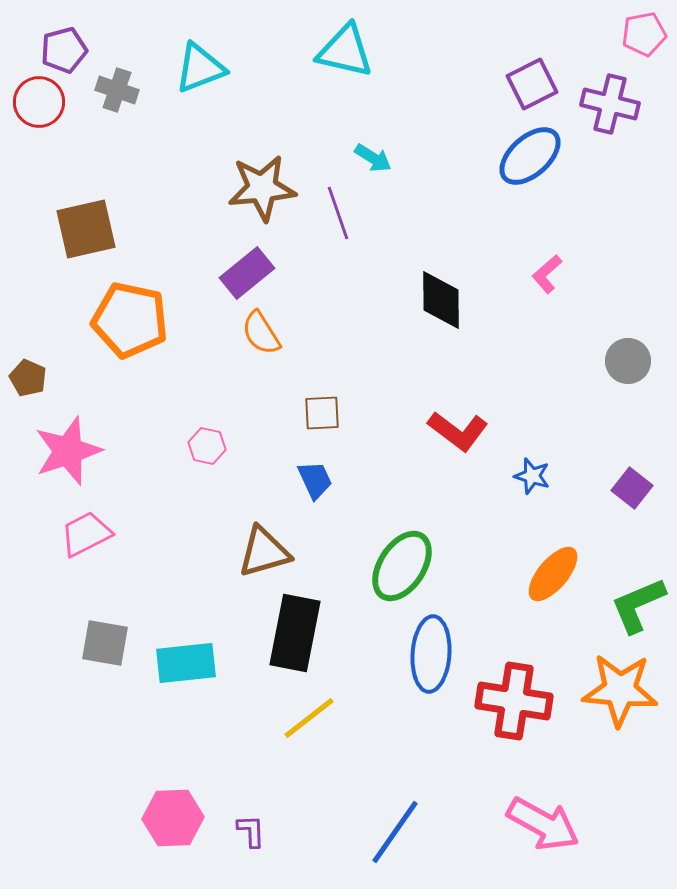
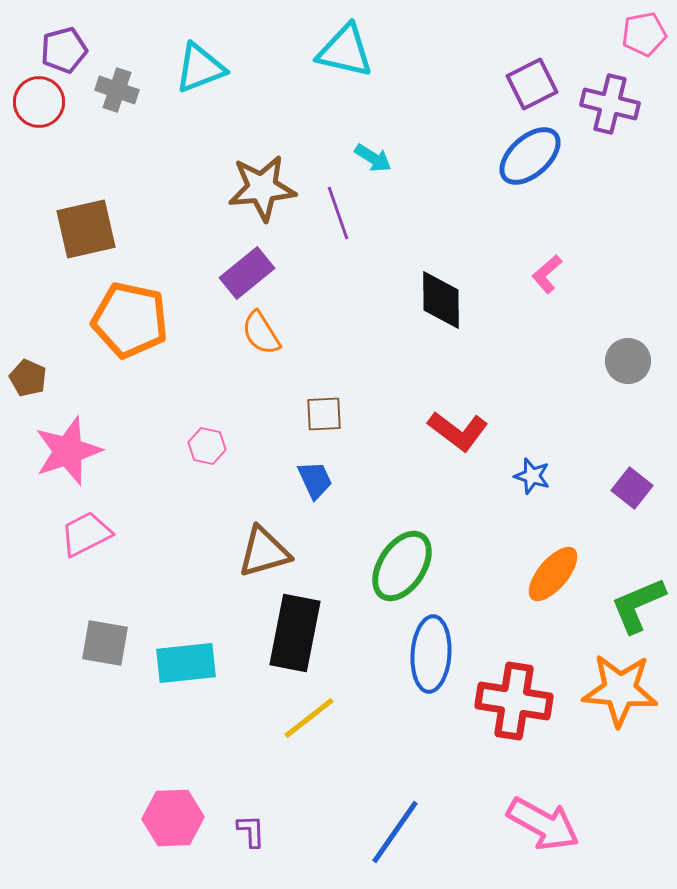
brown square at (322, 413): moved 2 px right, 1 px down
